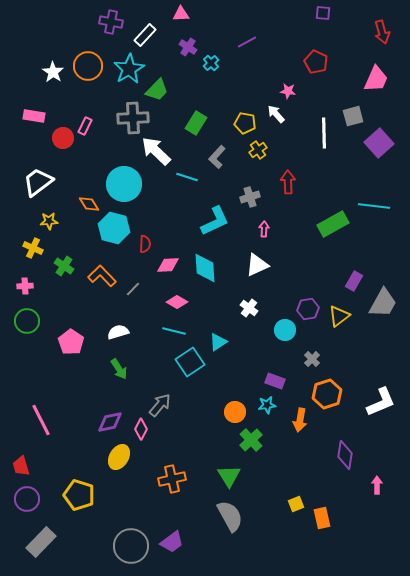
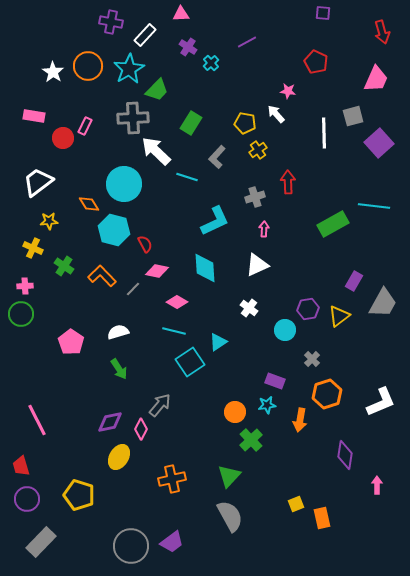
green rectangle at (196, 123): moved 5 px left
gray cross at (250, 197): moved 5 px right
cyan hexagon at (114, 228): moved 2 px down
red semicircle at (145, 244): rotated 30 degrees counterclockwise
pink diamond at (168, 265): moved 11 px left, 6 px down; rotated 15 degrees clockwise
green circle at (27, 321): moved 6 px left, 7 px up
pink line at (41, 420): moved 4 px left
green triangle at (229, 476): rotated 15 degrees clockwise
